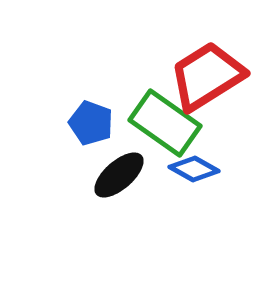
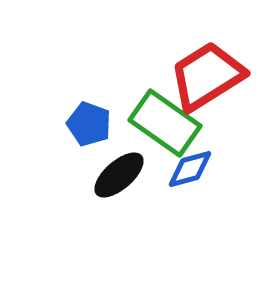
blue pentagon: moved 2 px left, 1 px down
blue diamond: moved 4 px left; rotated 45 degrees counterclockwise
